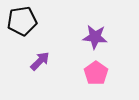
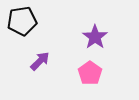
purple star: rotated 30 degrees clockwise
pink pentagon: moved 6 px left
